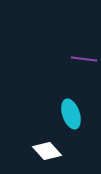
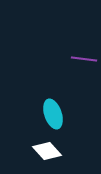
cyan ellipse: moved 18 px left
